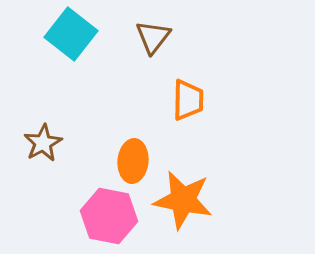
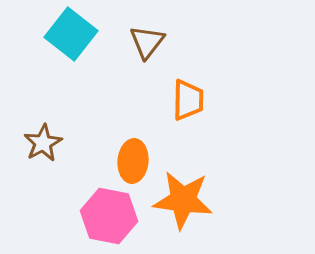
brown triangle: moved 6 px left, 5 px down
orange star: rotated 4 degrees counterclockwise
